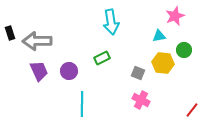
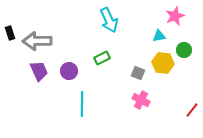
cyan arrow: moved 2 px left, 2 px up; rotated 15 degrees counterclockwise
